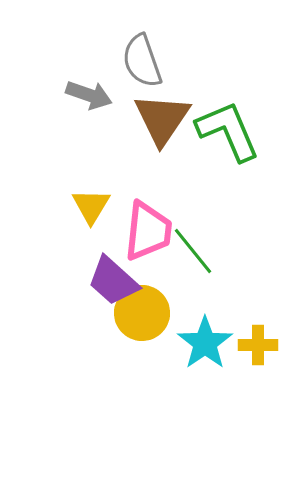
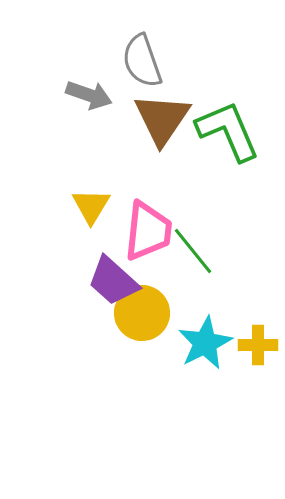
cyan star: rotated 8 degrees clockwise
